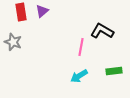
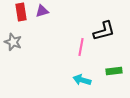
purple triangle: rotated 24 degrees clockwise
black L-shape: moved 2 px right; rotated 135 degrees clockwise
cyan arrow: moved 3 px right, 4 px down; rotated 48 degrees clockwise
